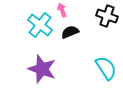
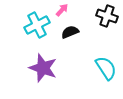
pink arrow: rotated 64 degrees clockwise
cyan cross: moved 3 px left; rotated 25 degrees clockwise
purple star: moved 1 px right, 1 px up
